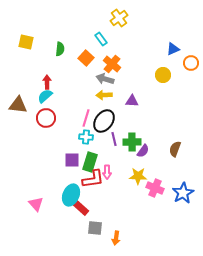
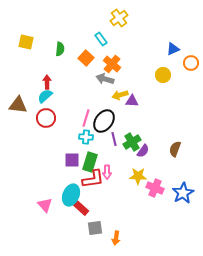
yellow arrow: moved 16 px right; rotated 14 degrees counterclockwise
green cross: rotated 30 degrees counterclockwise
pink triangle: moved 9 px right, 1 px down
gray square: rotated 14 degrees counterclockwise
